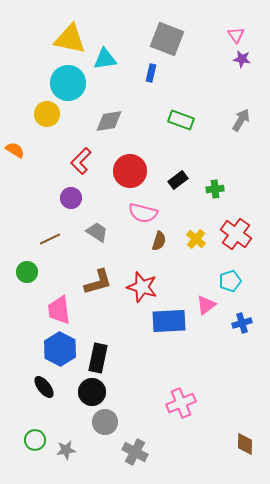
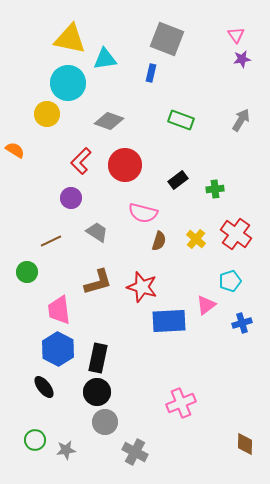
purple star at (242, 59): rotated 18 degrees counterclockwise
gray diamond at (109, 121): rotated 28 degrees clockwise
red circle at (130, 171): moved 5 px left, 6 px up
brown line at (50, 239): moved 1 px right, 2 px down
blue hexagon at (60, 349): moved 2 px left
black circle at (92, 392): moved 5 px right
